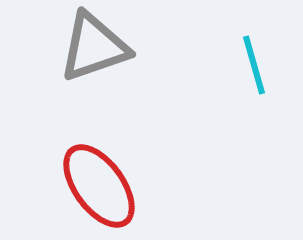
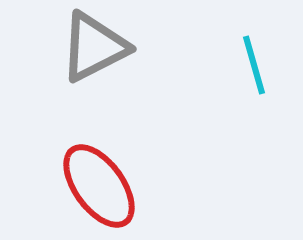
gray triangle: rotated 8 degrees counterclockwise
